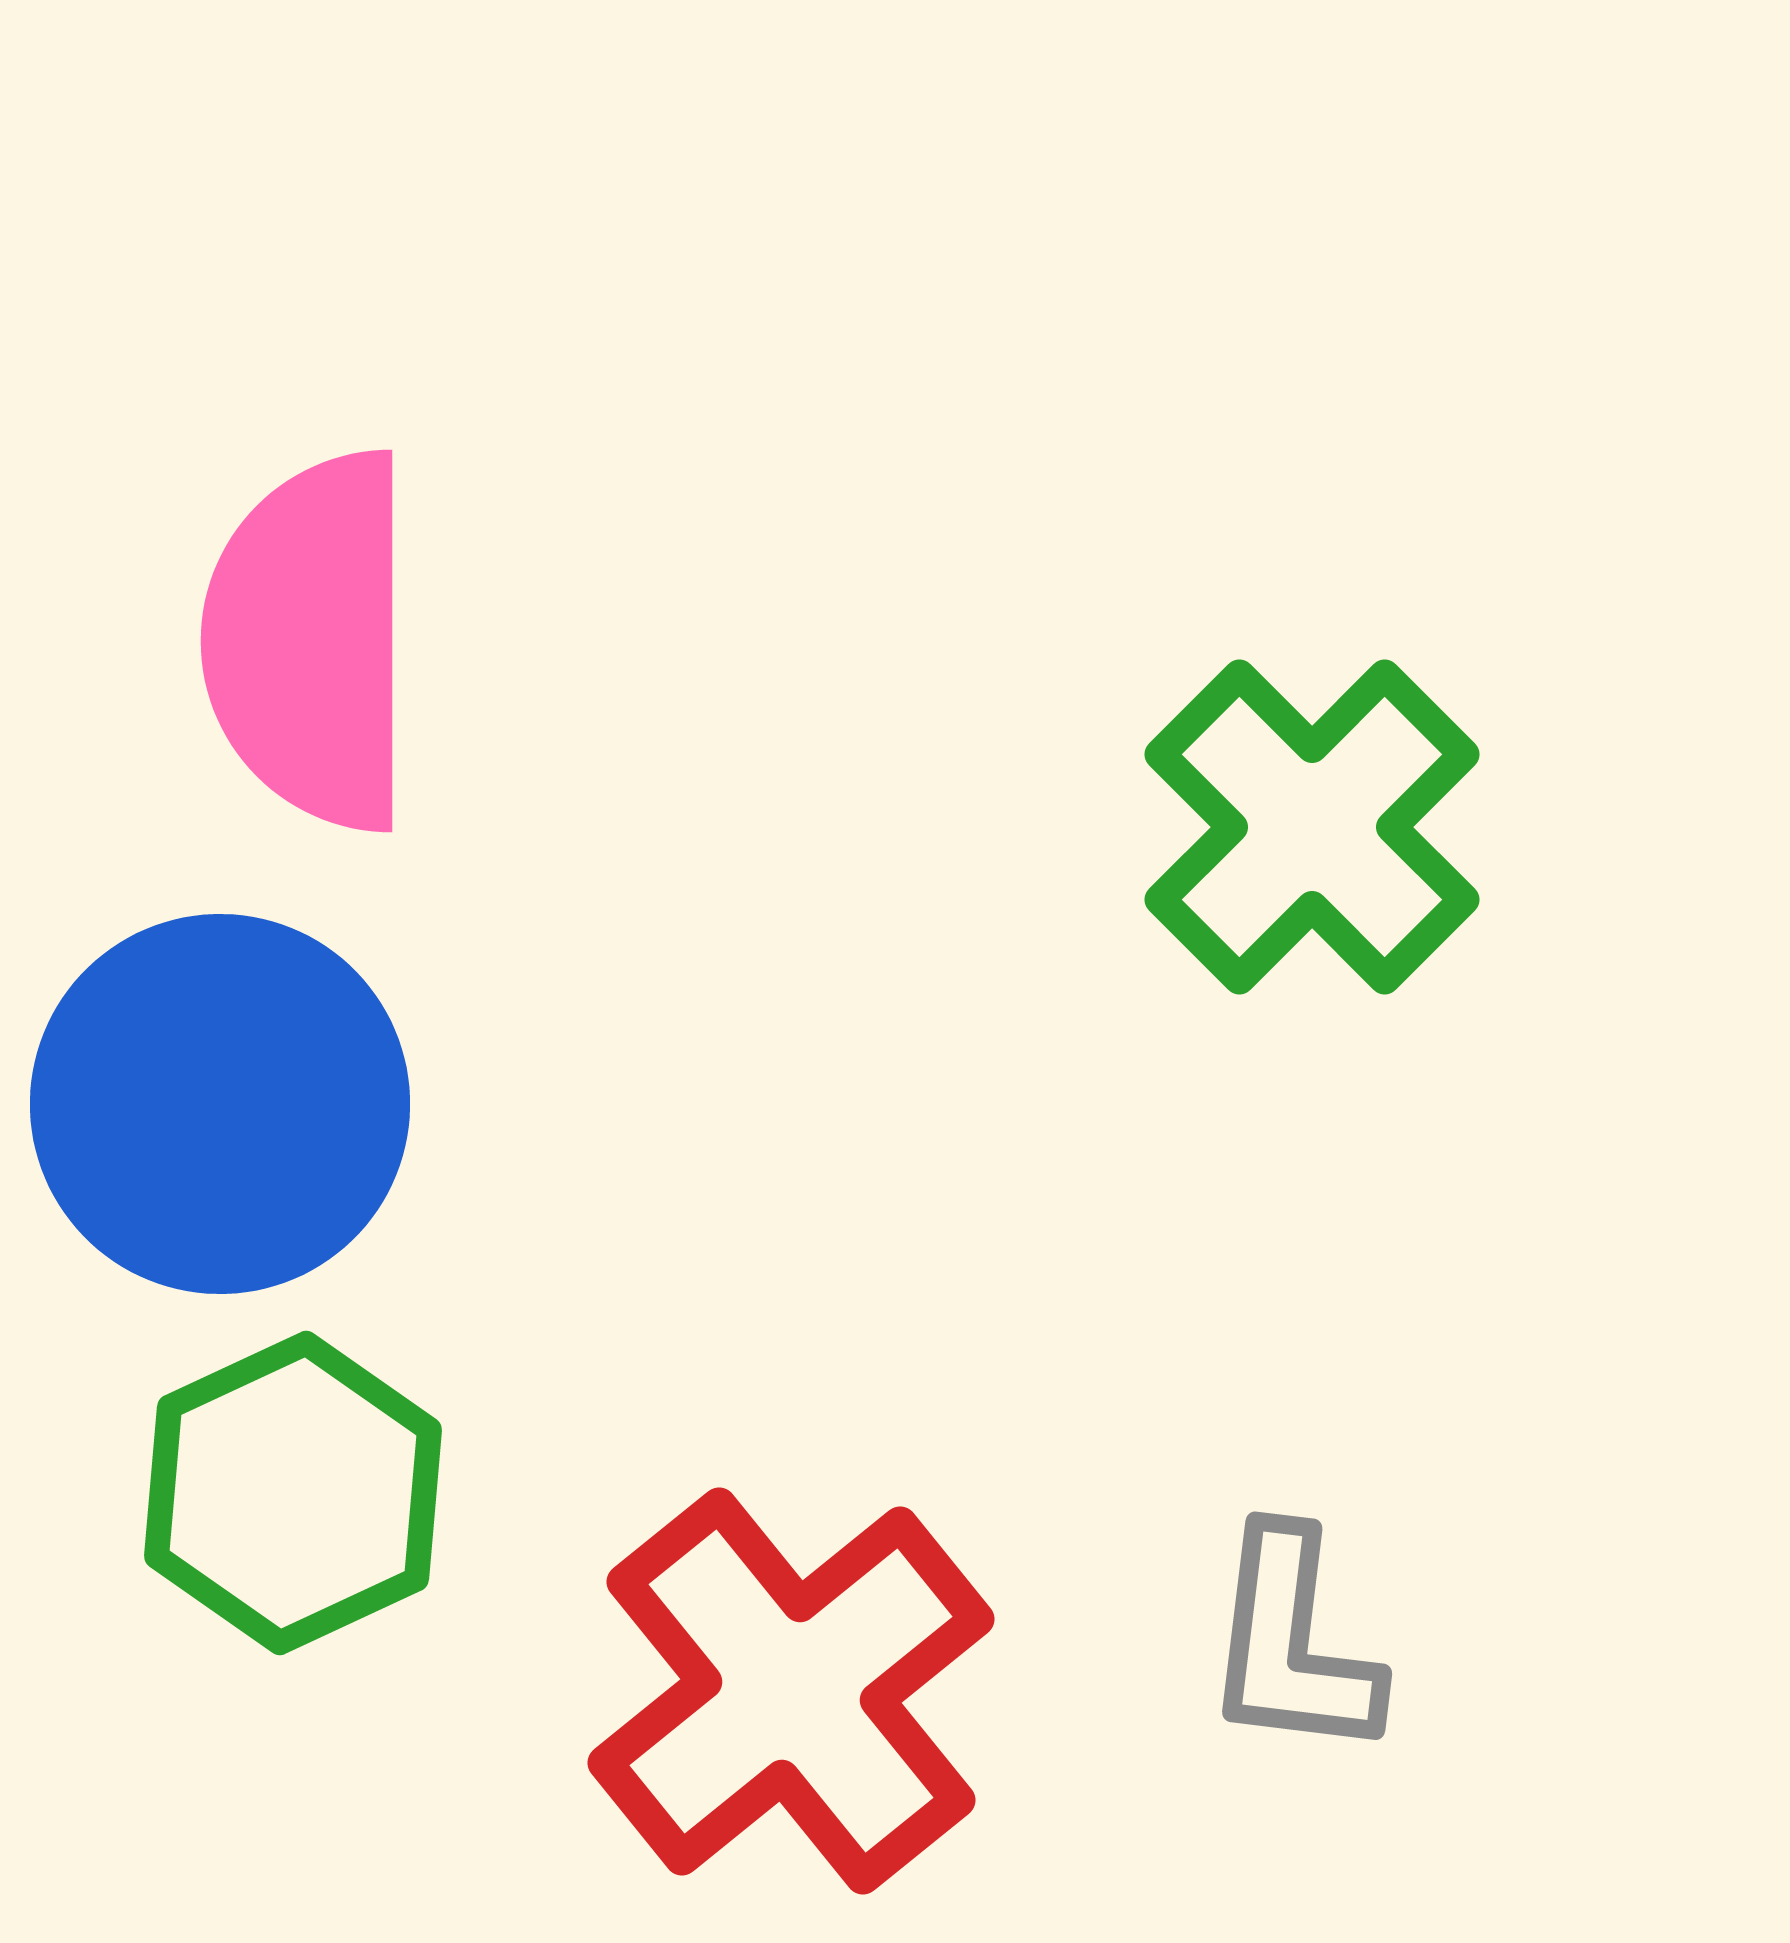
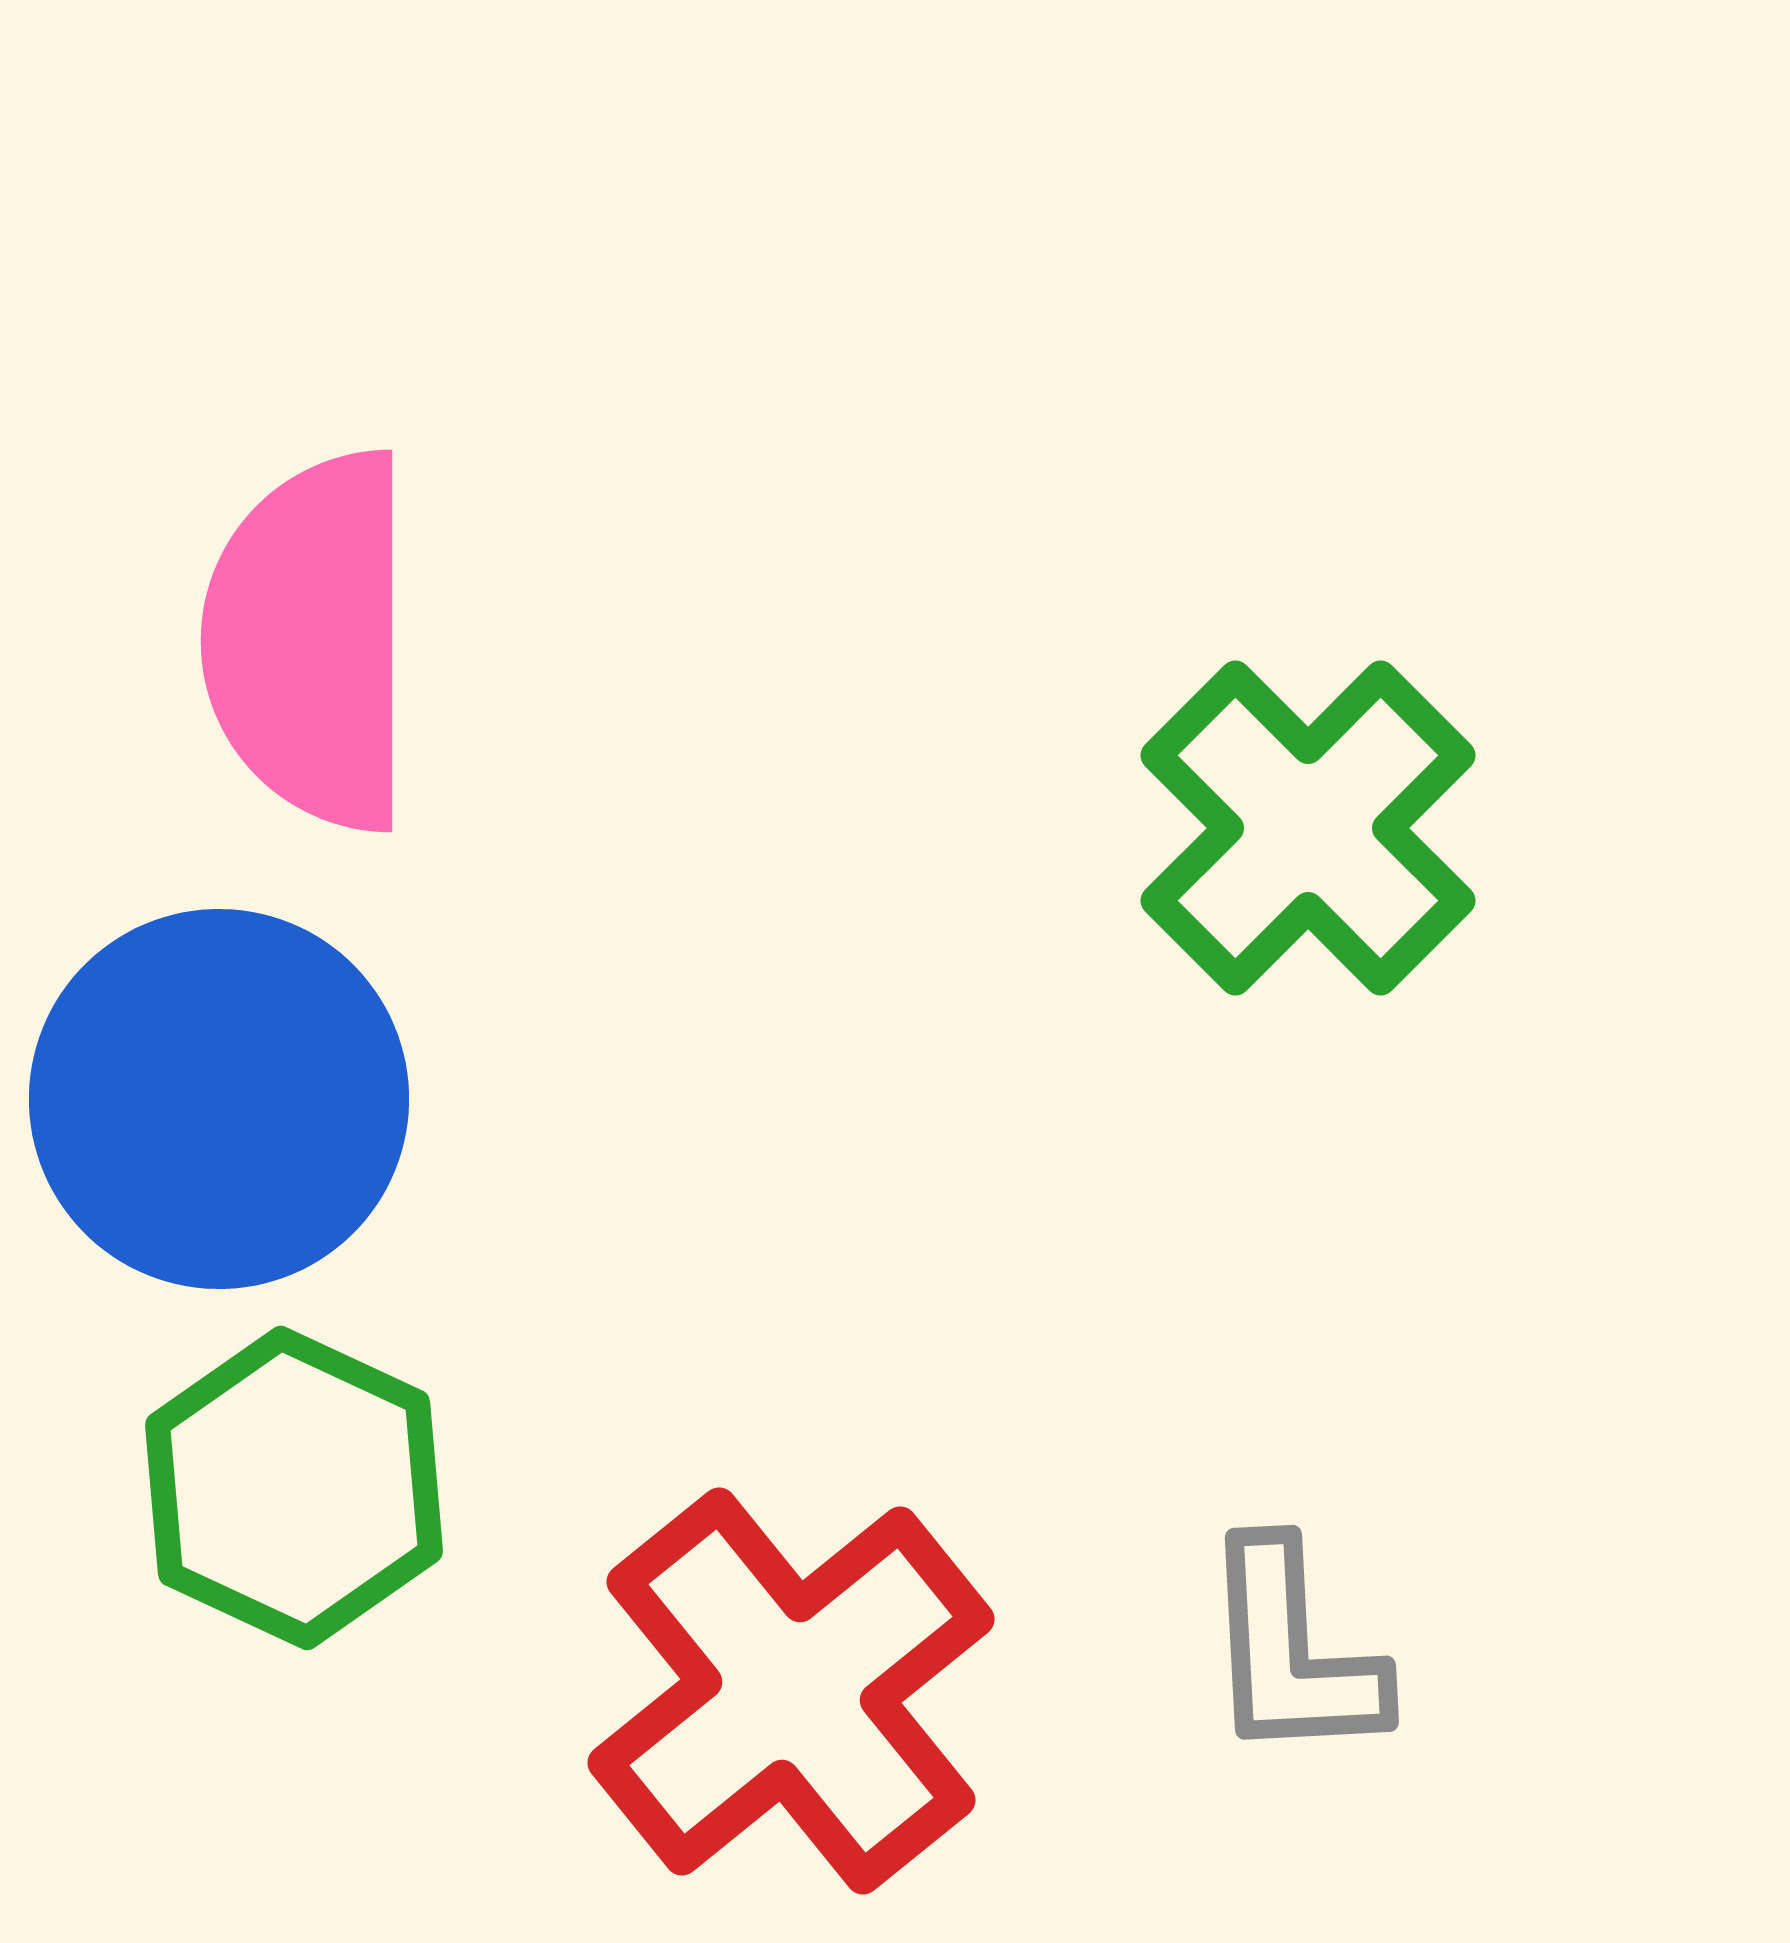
green cross: moved 4 px left, 1 px down
blue circle: moved 1 px left, 5 px up
green hexagon: moved 1 px right, 5 px up; rotated 10 degrees counterclockwise
gray L-shape: moved 8 px down; rotated 10 degrees counterclockwise
